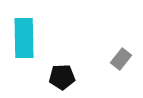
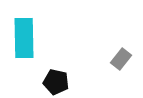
black pentagon: moved 6 px left, 5 px down; rotated 15 degrees clockwise
